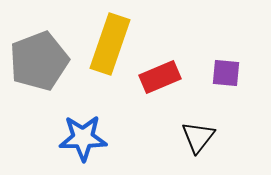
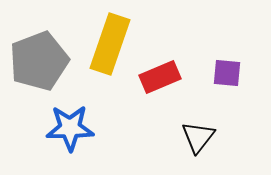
purple square: moved 1 px right
blue star: moved 13 px left, 10 px up
